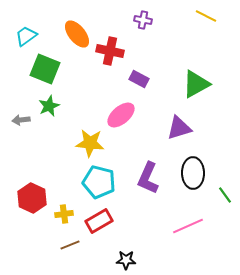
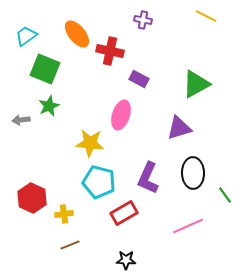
pink ellipse: rotated 32 degrees counterclockwise
red rectangle: moved 25 px right, 8 px up
